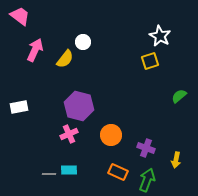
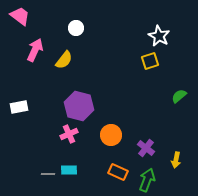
white star: moved 1 px left
white circle: moved 7 px left, 14 px up
yellow semicircle: moved 1 px left, 1 px down
purple cross: rotated 18 degrees clockwise
gray line: moved 1 px left
